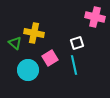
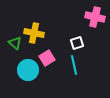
pink square: moved 3 px left
